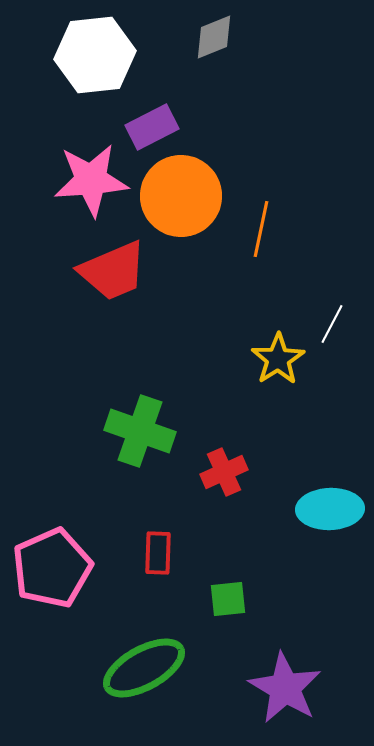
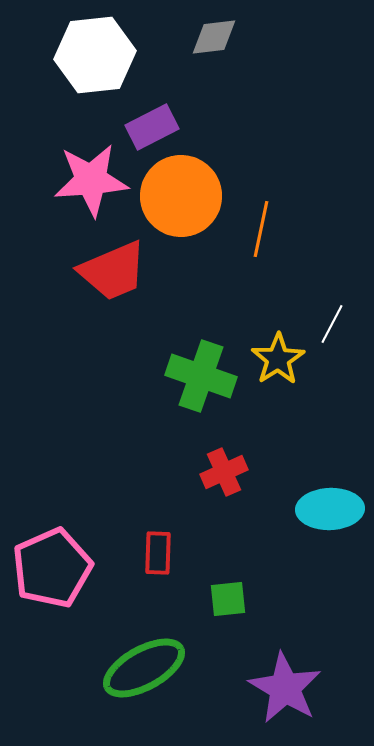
gray diamond: rotated 15 degrees clockwise
green cross: moved 61 px right, 55 px up
